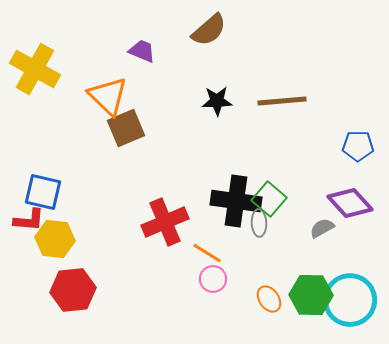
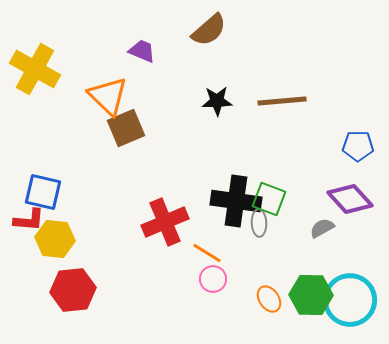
green square: rotated 20 degrees counterclockwise
purple diamond: moved 4 px up
